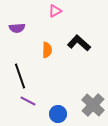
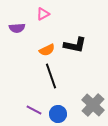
pink triangle: moved 12 px left, 3 px down
black L-shape: moved 4 px left, 2 px down; rotated 150 degrees clockwise
orange semicircle: rotated 63 degrees clockwise
black line: moved 31 px right
purple line: moved 6 px right, 9 px down
